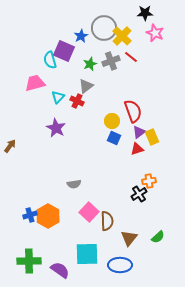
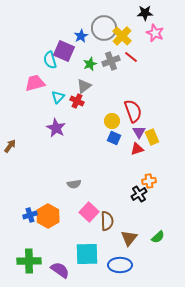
gray triangle: moved 2 px left
purple triangle: rotated 24 degrees counterclockwise
